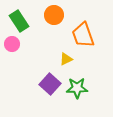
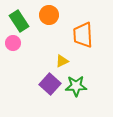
orange circle: moved 5 px left
orange trapezoid: rotated 16 degrees clockwise
pink circle: moved 1 px right, 1 px up
yellow triangle: moved 4 px left, 2 px down
green star: moved 1 px left, 2 px up
